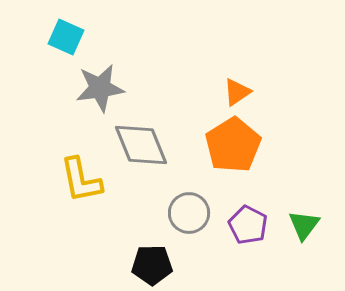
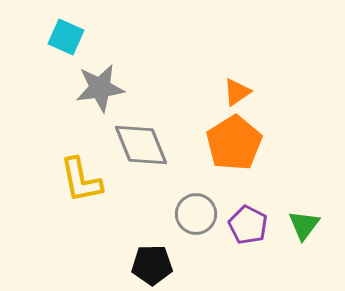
orange pentagon: moved 1 px right, 2 px up
gray circle: moved 7 px right, 1 px down
